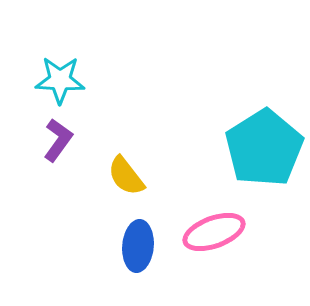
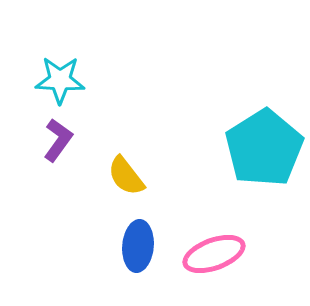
pink ellipse: moved 22 px down
